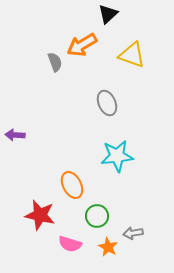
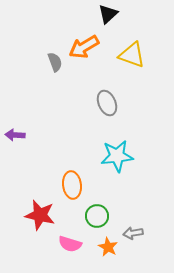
orange arrow: moved 2 px right, 2 px down
orange ellipse: rotated 20 degrees clockwise
